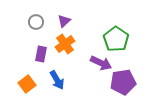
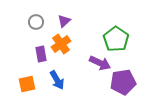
orange cross: moved 4 px left
purple rectangle: rotated 21 degrees counterclockwise
purple arrow: moved 1 px left
orange square: rotated 24 degrees clockwise
